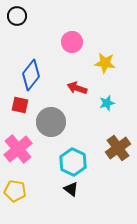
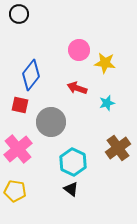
black circle: moved 2 px right, 2 px up
pink circle: moved 7 px right, 8 px down
